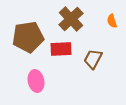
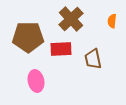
orange semicircle: rotated 24 degrees clockwise
brown pentagon: rotated 8 degrees clockwise
brown trapezoid: rotated 40 degrees counterclockwise
